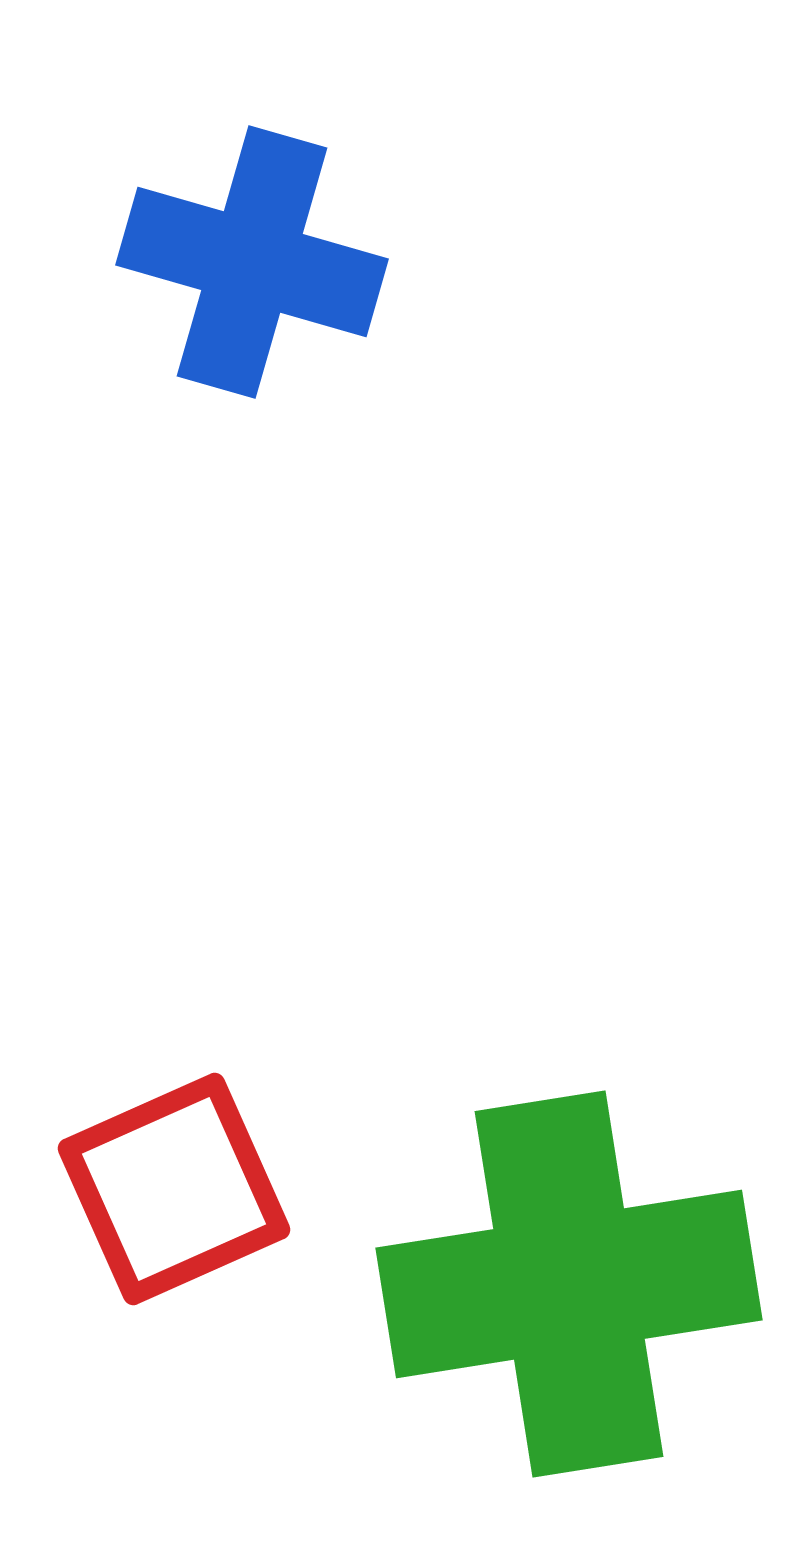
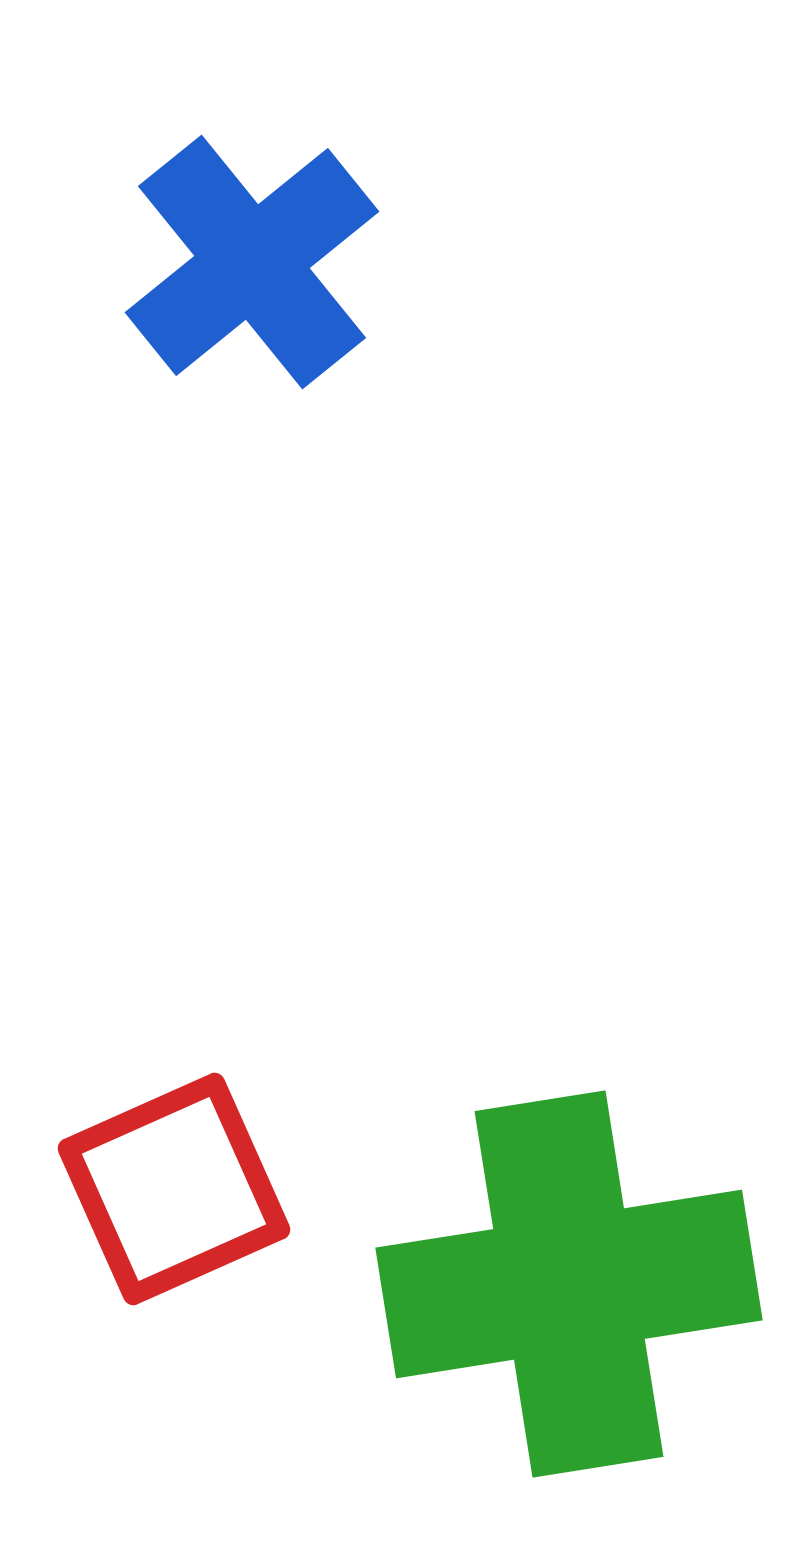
blue cross: rotated 35 degrees clockwise
